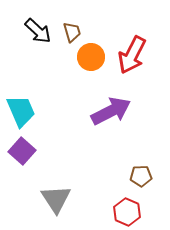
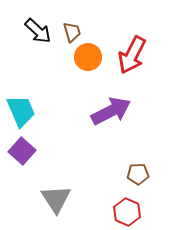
orange circle: moved 3 px left
brown pentagon: moved 3 px left, 2 px up
